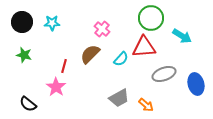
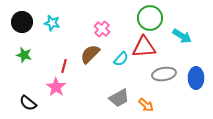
green circle: moved 1 px left
cyan star: rotated 14 degrees clockwise
gray ellipse: rotated 10 degrees clockwise
blue ellipse: moved 6 px up; rotated 15 degrees clockwise
black semicircle: moved 1 px up
